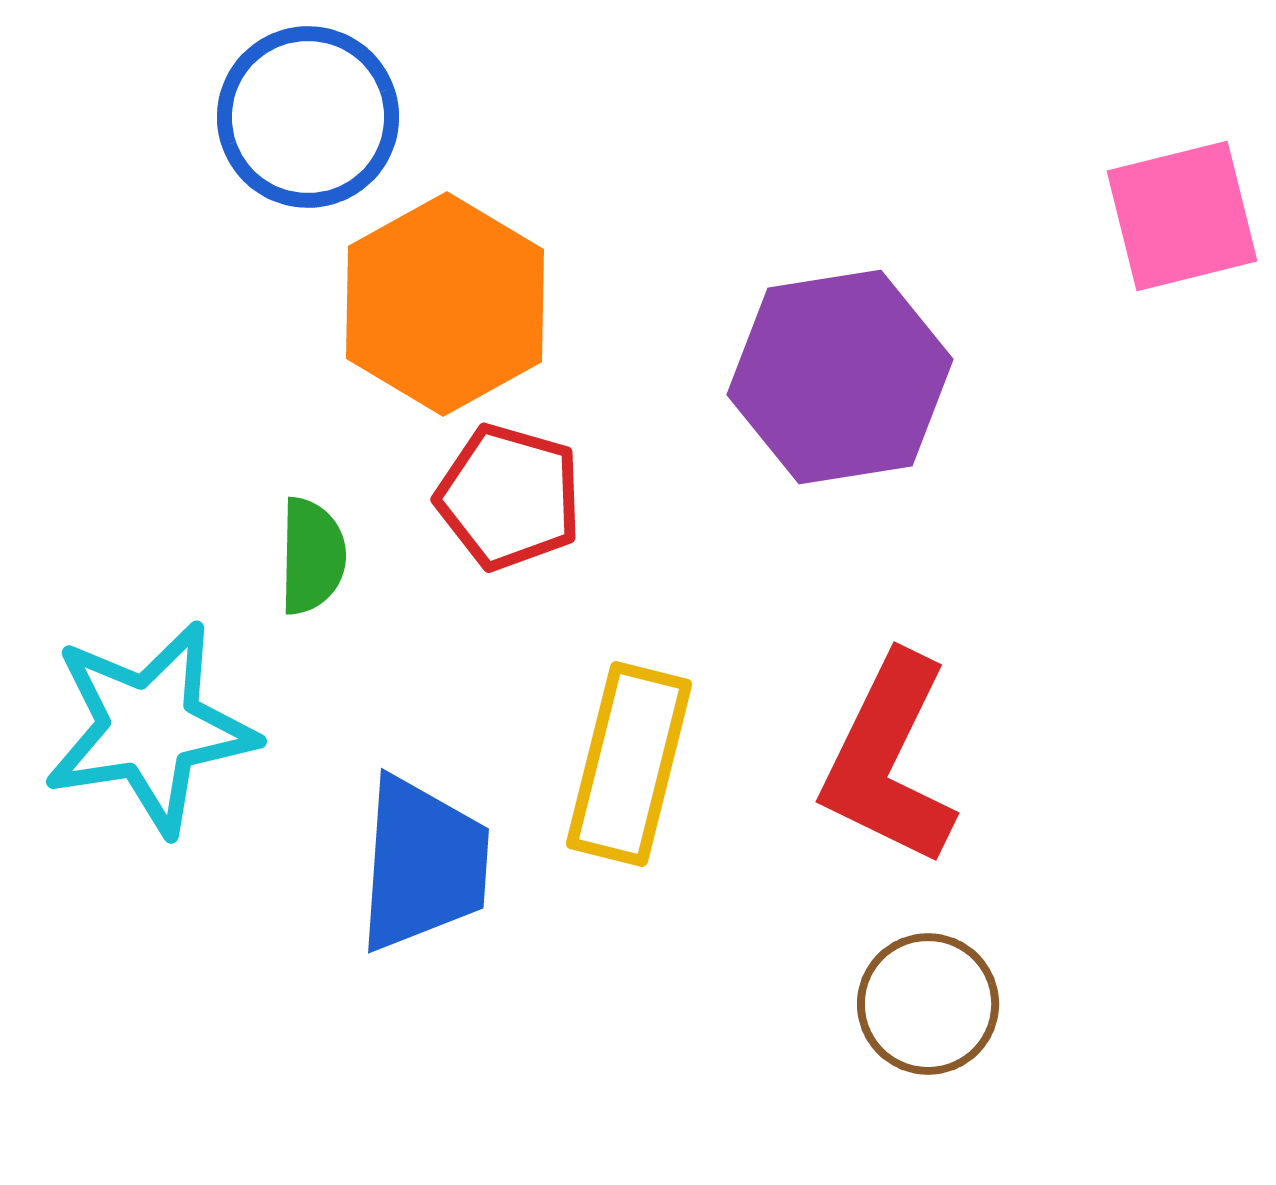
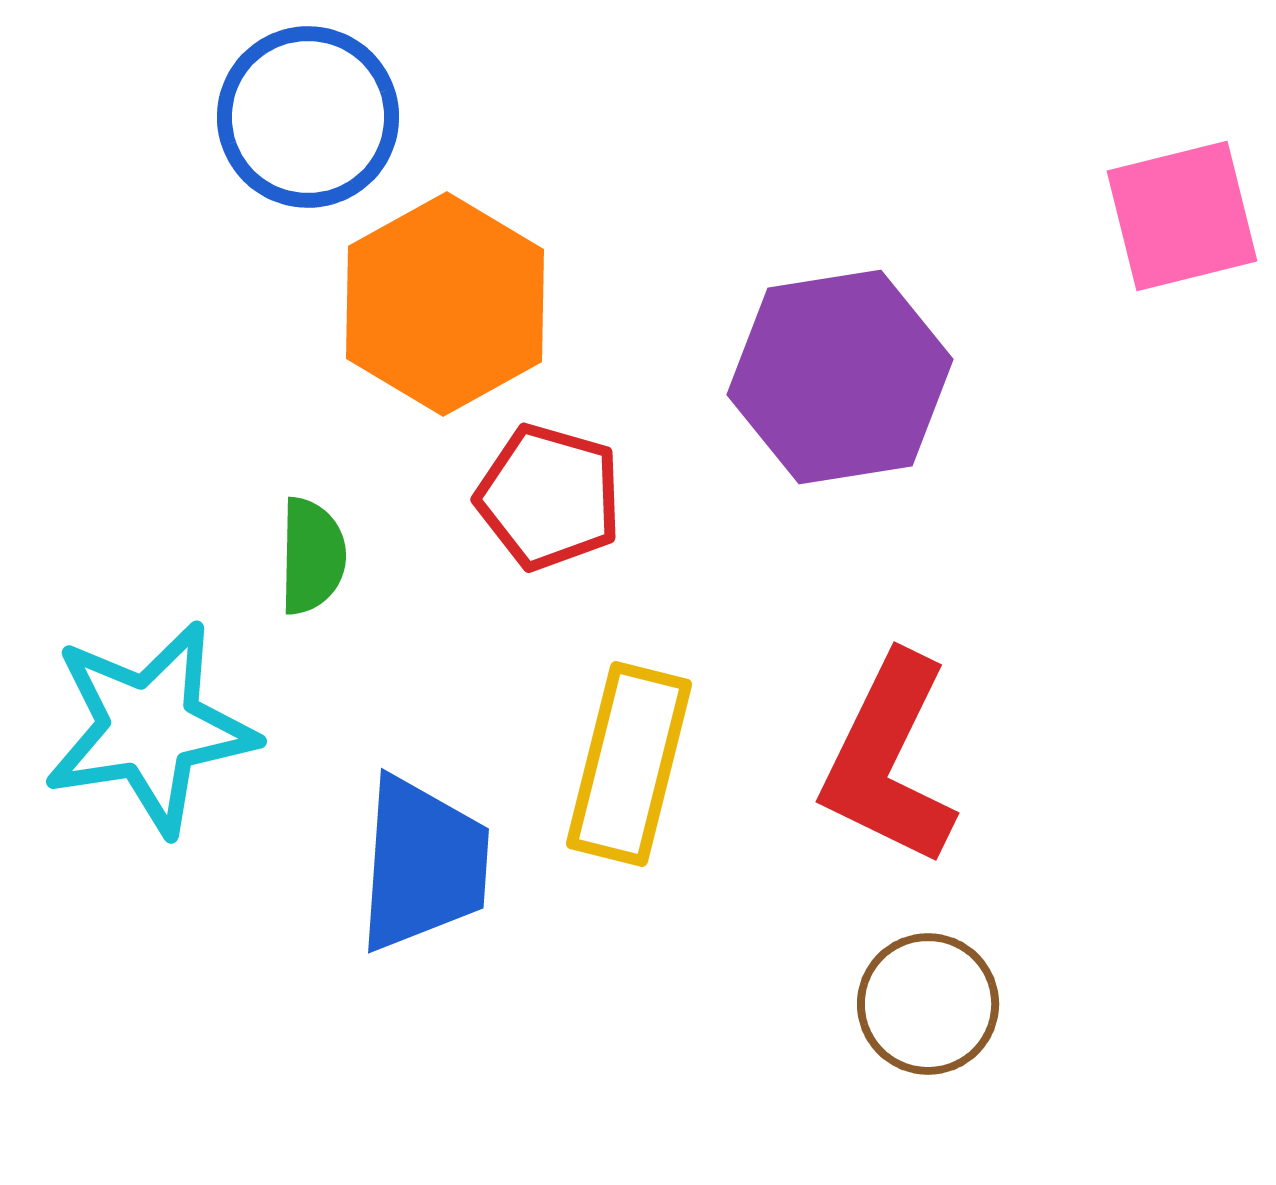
red pentagon: moved 40 px right
